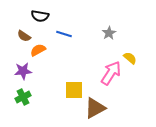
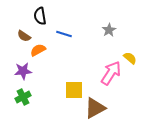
black semicircle: rotated 72 degrees clockwise
gray star: moved 3 px up
